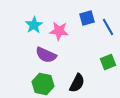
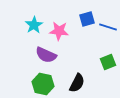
blue square: moved 1 px down
blue line: rotated 42 degrees counterclockwise
